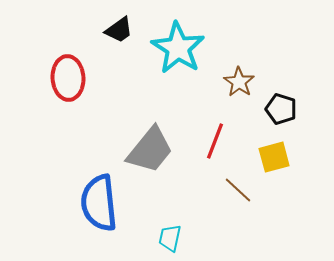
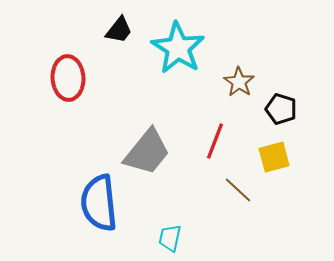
black trapezoid: rotated 16 degrees counterclockwise
gray trapezoid: moved 3 px left, 2 px down
